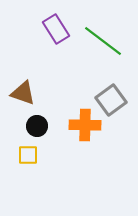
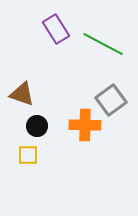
green line: moved 3 px down; rotated 9 degrees counterclockwise
brown triangle: moved 1 px left, 1 px down
